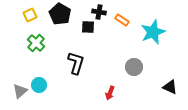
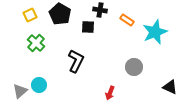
black cross: moved 1 px right, 2 px up
orange rectangle: moved 5 px right
cyan star: moved 2 px right
black L-shape: moved 2 px up; rotated 10 degrees clockwise
